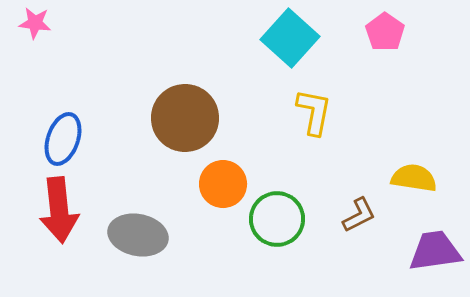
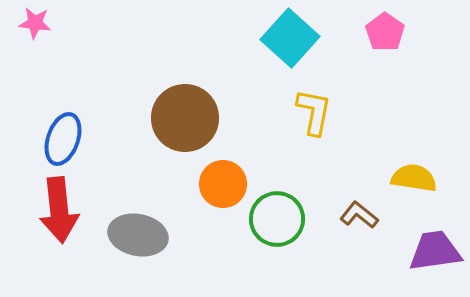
brown L-shape: rotated 114 degrees counterclockwise
